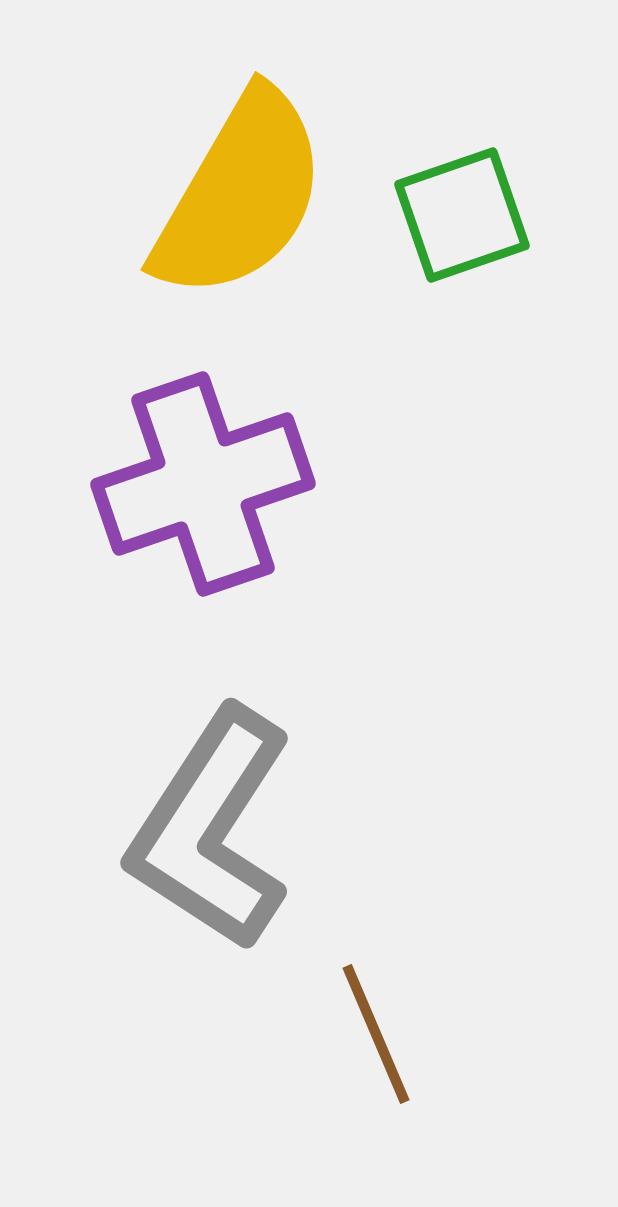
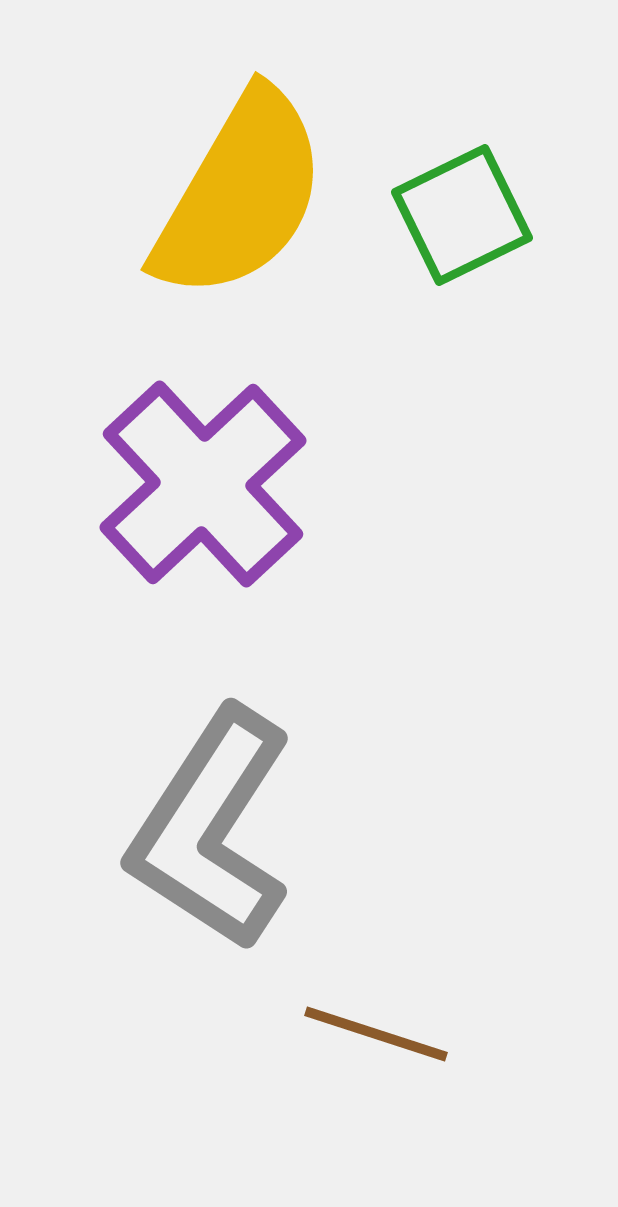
green square: rotated 7 degrees counterclockwise
purple cross: rotated 24 degrees counterclockwise
brown line: rotated 49 degrees counterclockwise
